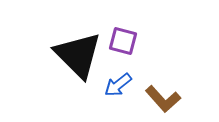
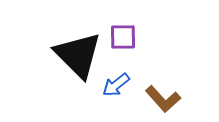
purple square: moved 4 px up; rotated 16 degrees counterclockwise
blue arrow: moved 2 px left
